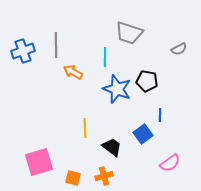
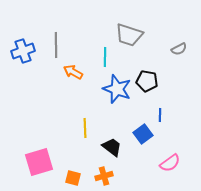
gray trapezoid: moved 2 px down
